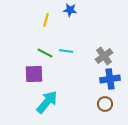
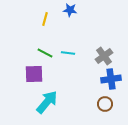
yellow line: moved 1 px left, 1 px up
cyan line: moved 2 px right, 2 px down
blue cross: moved 1 px right
